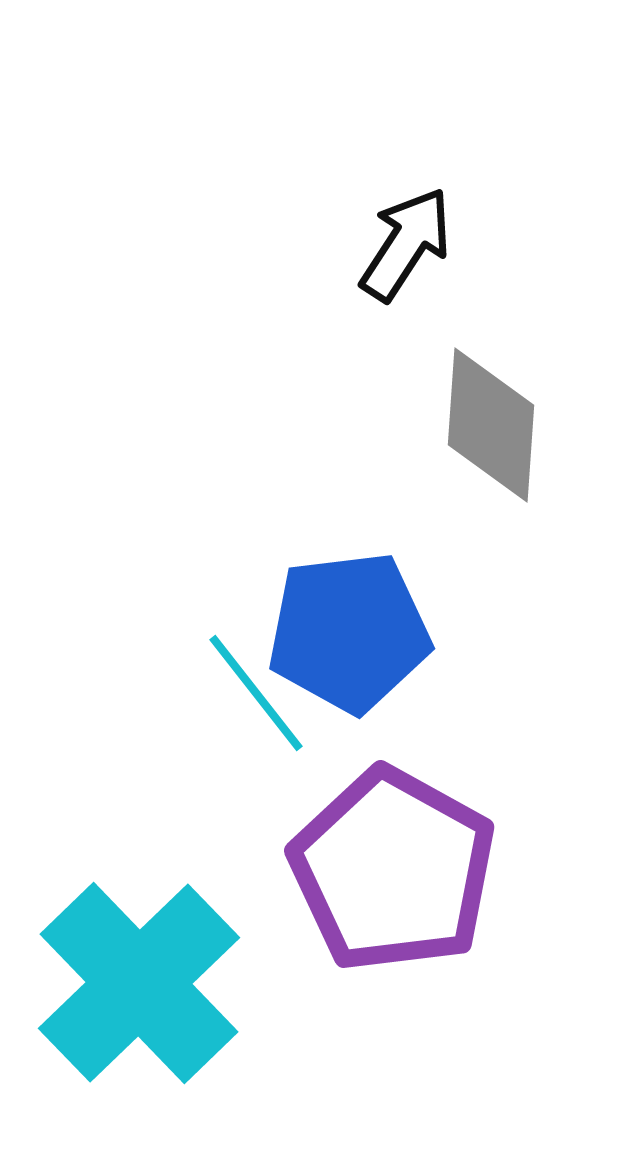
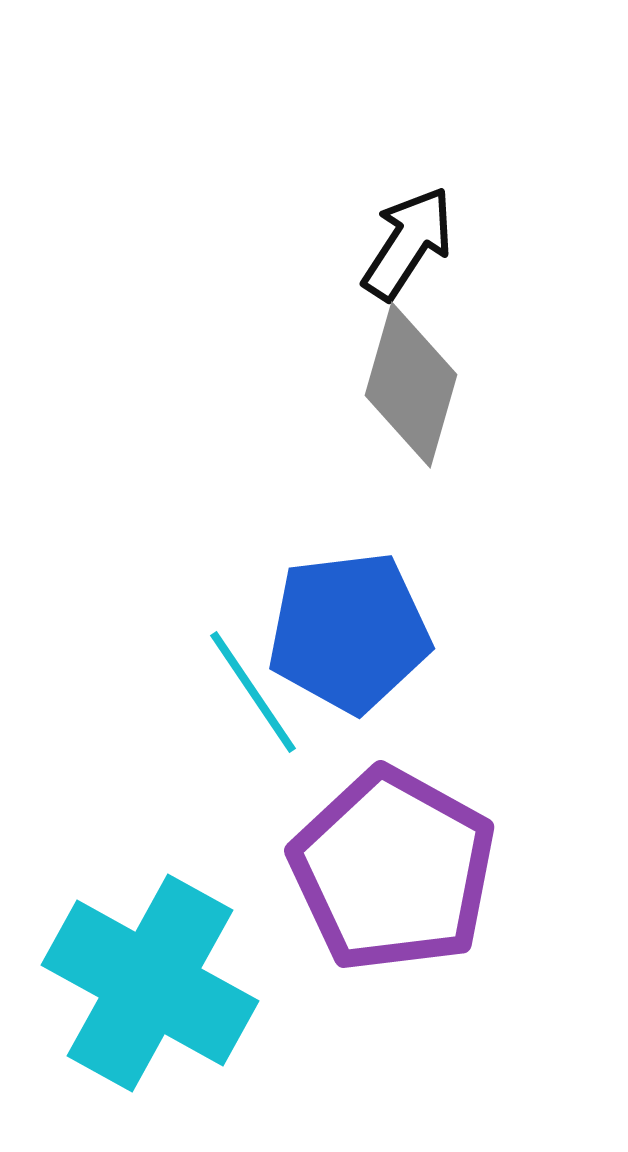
black arrow: moved 2 px right, 1 px up
gray diamond: moved 80 px left, 40 px up; rotated 12 degrees clockwise
cyan line: moved 3 px left, 1 px up; rotated 4 degrees clockwise
cyan cross: moved 11 px right; rotated 17 degrees counterclockwise
